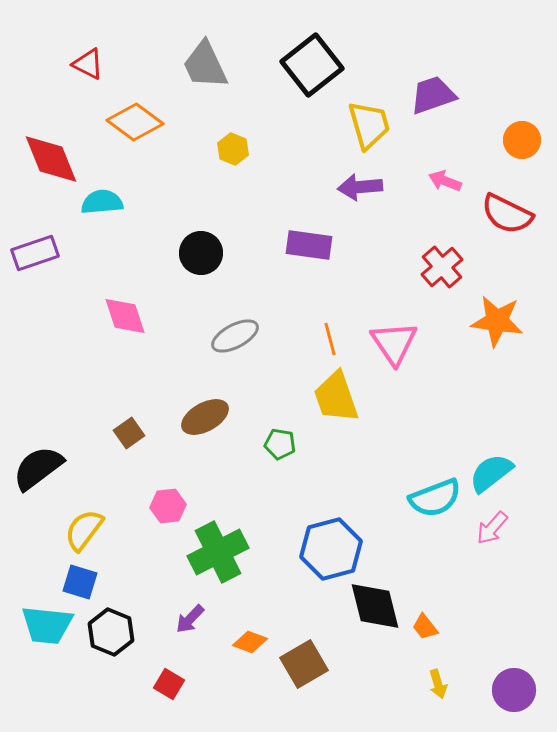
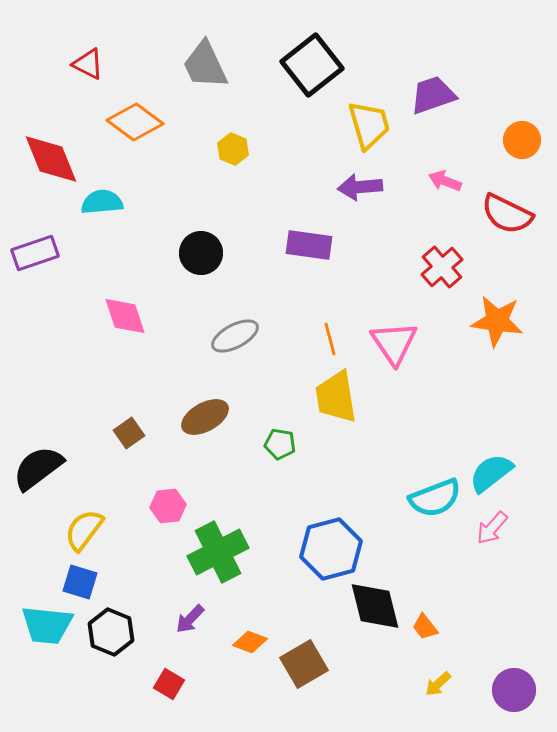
yellow trapezoid at (336, 397): rotated 10 degrees clockwise
yellow arrow at (438, 684): rotated 64 degrees clockwise
